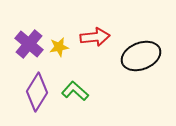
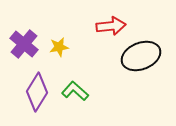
red arrow: moved 16 px right, 11 px up
purple cross: moved 5 px left
